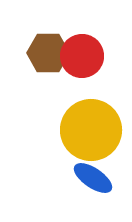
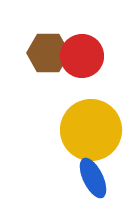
blue ellipse: rotated 30 degrees clockwise
